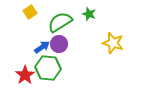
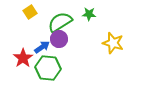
green star: rotated 16 degrees counterclockwise
purple circle: moved 5 px up
red star: moved 2 px left, 17 px up
